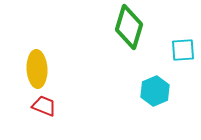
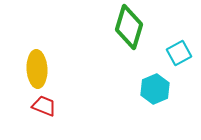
cyan square: moved 4 px left, 3 px down; rotated 25 degrees counterclockwise
cyan hexagon: moved 2 px up
